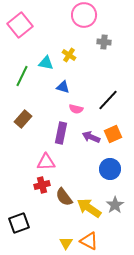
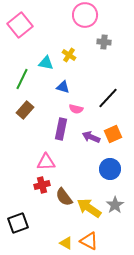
pink circle: moved 1 px right
green line: moved 3 px down
black line: moved 2 px up
brown rectangle: moved 2 px right, 9 px up
purple rectangle: moved 4 px up
black square: moved 1 px left
yellow triangle: rotated 32 degrees counterclockwise
